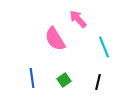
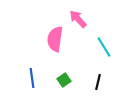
pink semicircle: rotated 40 degrees clockwise
cyan line: rotated 10 degrees counterclockwise
